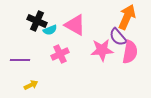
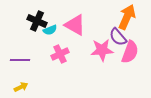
pink semicircle: rotated 10 degrees clockwise
yellow arrow: moved 10 px left, 2 px down
